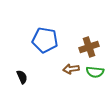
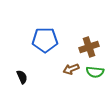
blue pentagon: rotated 10 degrees counterclockwise
brown arrow: rotated 14 degrees counterclockwise
